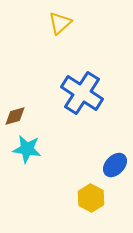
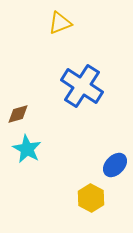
yellow triangle: rotated 20 degrees clockwise
blue cross: moved 7 px up
brown diamond: moved 3 px right, 2 px up
cyan star: rotated 20 degrees clockwise
